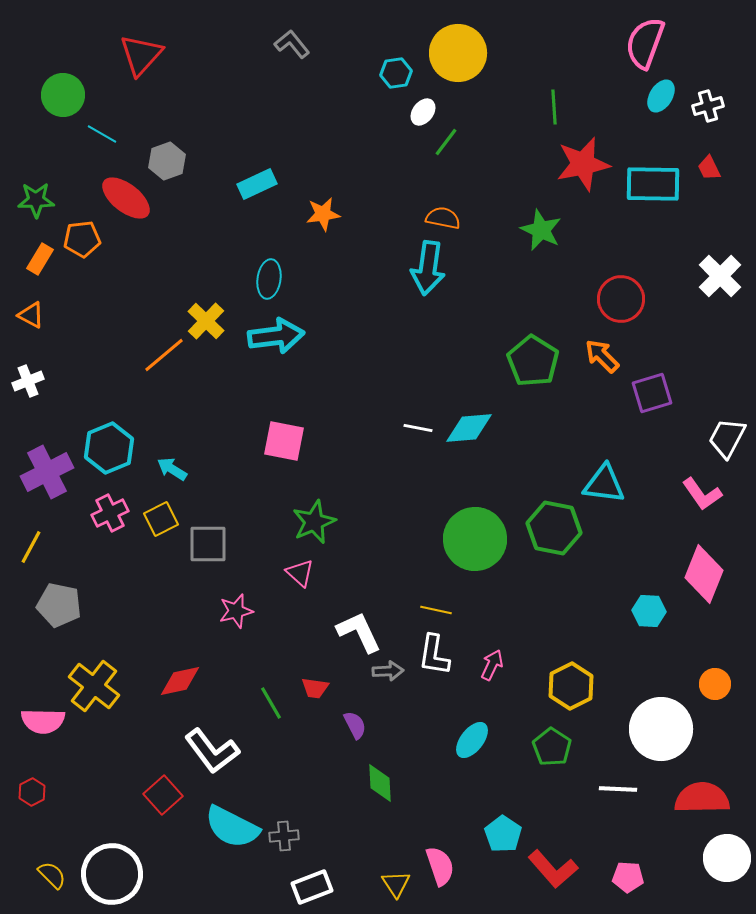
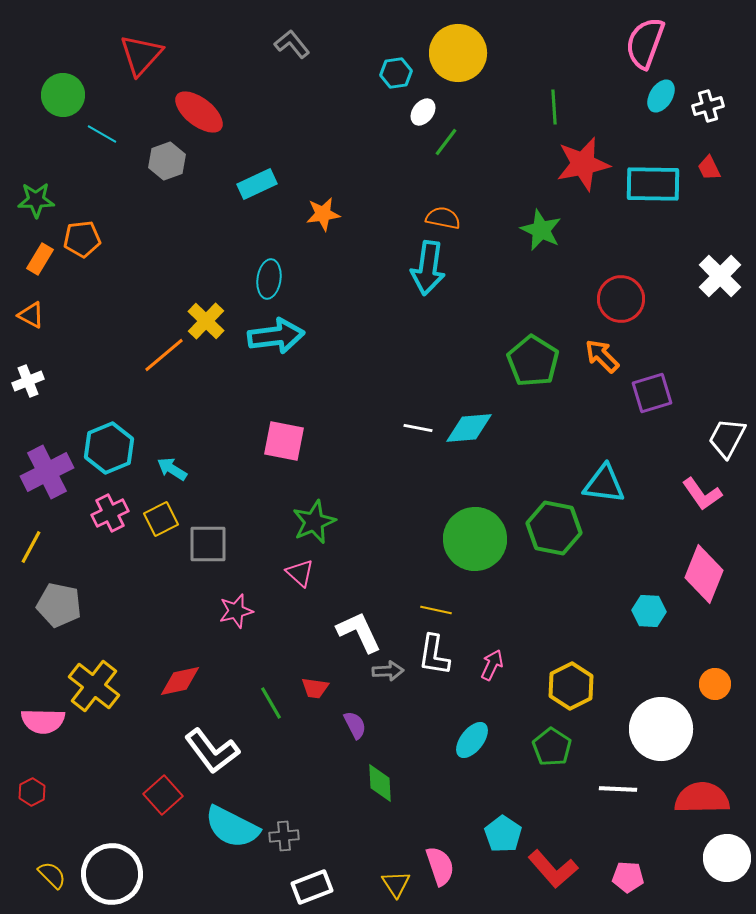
red ellipse at (126, 198): moved 73 px right, 86 px up
